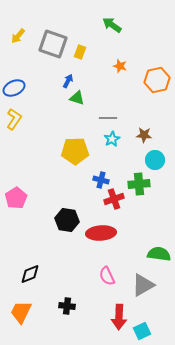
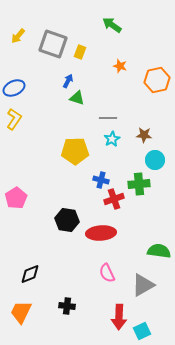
green semicircle: moved 3 px up
pink semicircle: moved 3 px up
